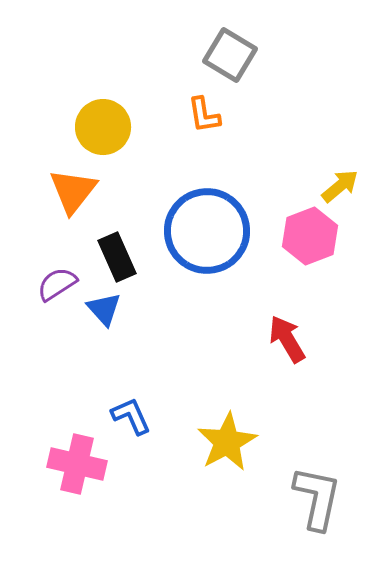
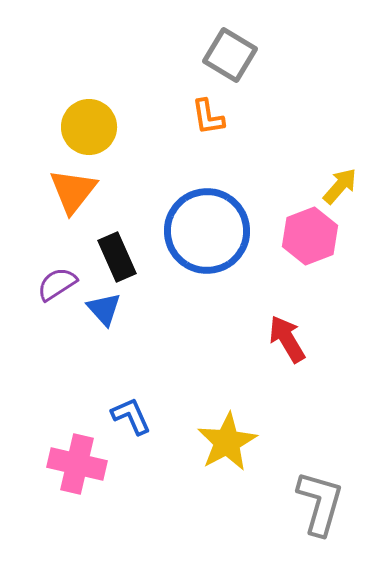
orange L-shape: moved 4 px right, 2 px down
yellow circle: moved 14 px left
yellow arrow: rotated 9 degrees counterclockwise
gray L-shape: moved 3 px right, 5 px down; rotated 4 degrees clockwise
